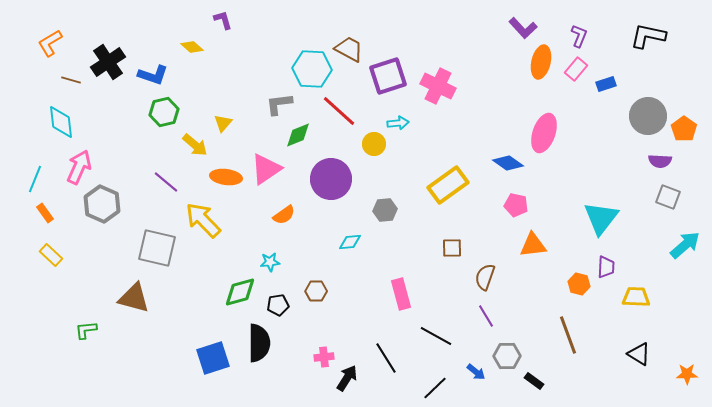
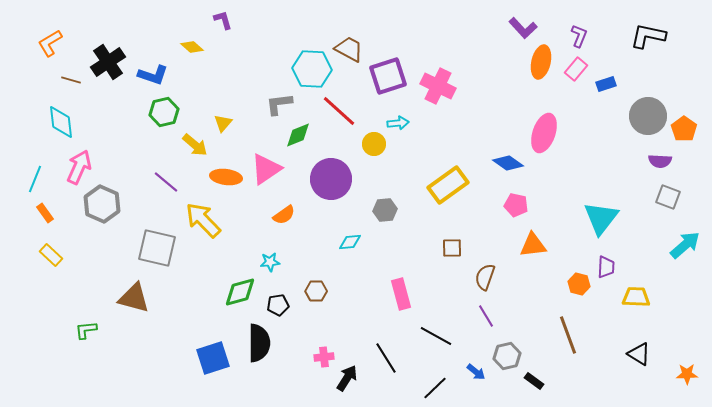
gray hexagon at (507, 356): rotated 12 degrees counterclockwise
